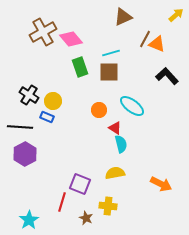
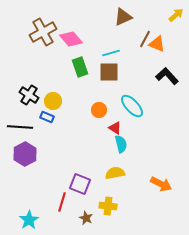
cyan ellipse: rotated 10 degrees clockwise
